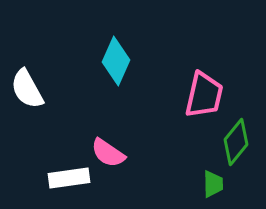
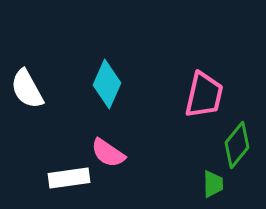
cyan diamond: moved 9 px left, 23 px down
green diamond: moved 1 px right, 3 px down
